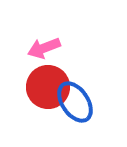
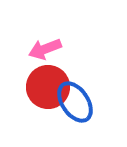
pink arrow: moved 1 px right, 1 px down
